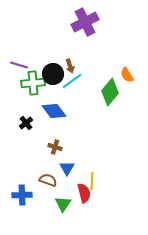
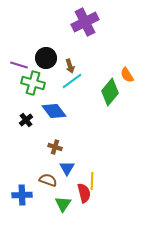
black circle: moved 7 px left, 16 px up
green cross: rotated 20 degrees clockwise
black cross: moved 3 px up
